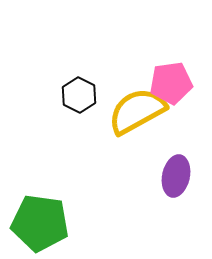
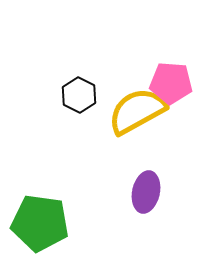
pink pentagon: rotated 12 degrees clockwise
purple ellipse: moved 30 px left, 16 px down
